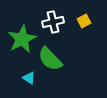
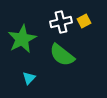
white cross: moved 8 px right
green semicircle: moved 12 px right, 4 px up; rotated 8 degrees counterclockwise
cyan triangle: rotated 40 degrees clockwise
